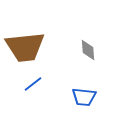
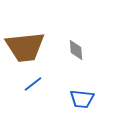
gray diamond: moved 12 px left
blue trapezoid: moved 2 px left, 2 px down
